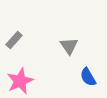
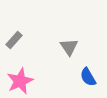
gray triangle: moved 1 px down
